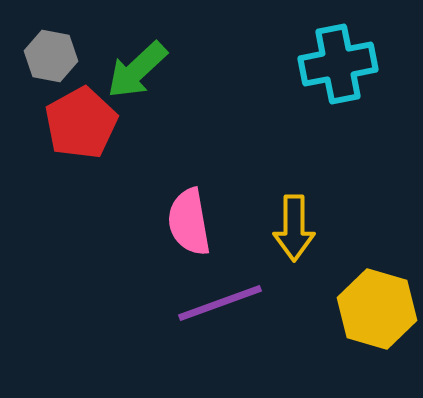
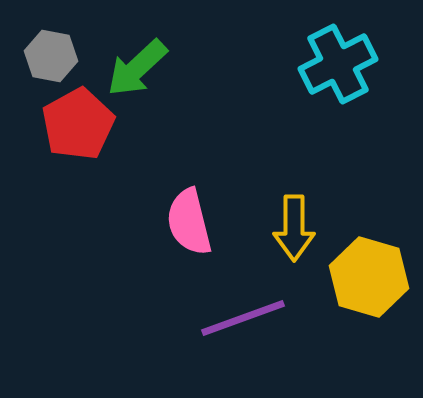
cyan cross: rotated 16 degrees counterclockwise
green arrow: moved 2 px up
red pentagon: moved 3 px left, 1 px down
pink semicircle: rotated 4 degrees counterclockwise
purple line: moved 23 px right, 15 px down
yellow hexagon: moved 8 px left, 32 px up
